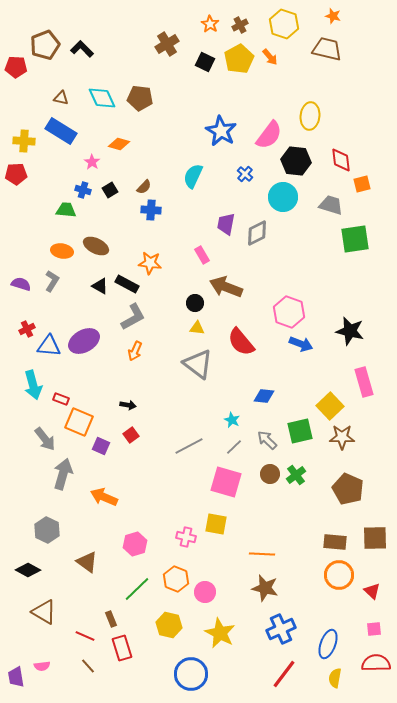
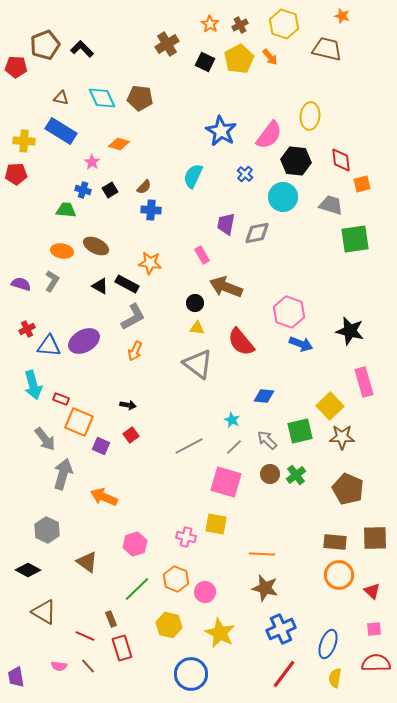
orange star at (333, 16): moved 9 px right
gray diamond at (257, 233): rotated 16 degrees clockwise
pink semicircle at (42, 666): moved 17 px right; rotated 14 degrees clockwise
